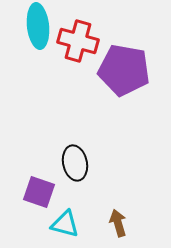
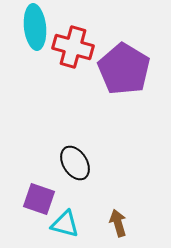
cyan ellipse: moved 3 px left, 1 px down
red cross: moved 5 px left, 6 px down
purple pentagon: moved 1 px up; rotated 21 degrees clockwise
black ellipse: rotated 20 degrees counterclockwise
purple square: moved 7 px down
